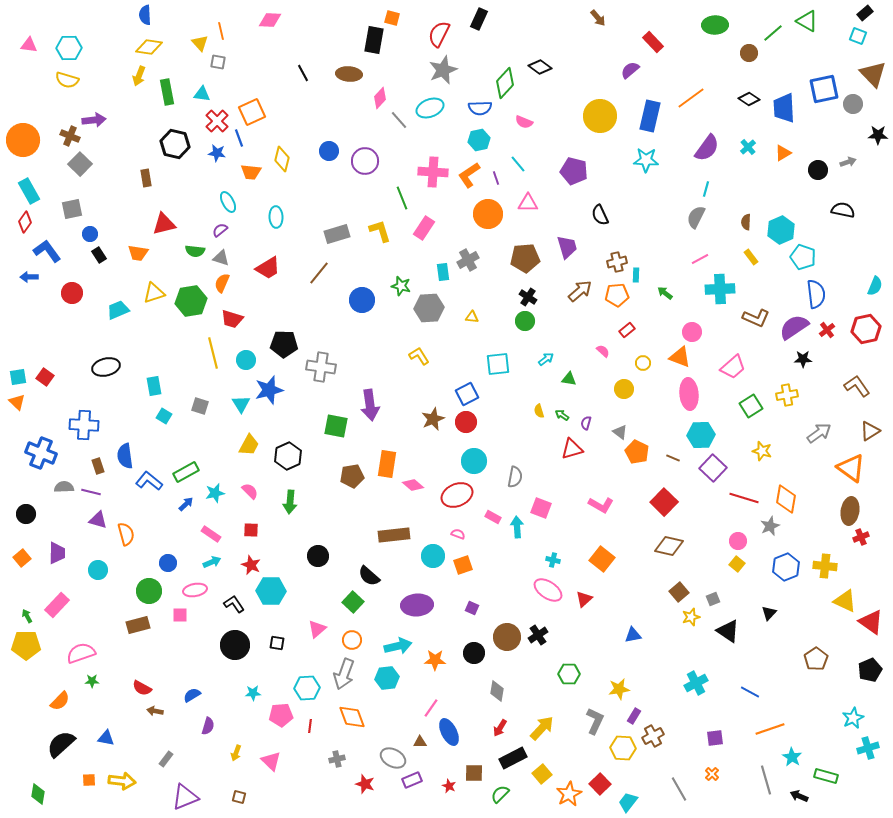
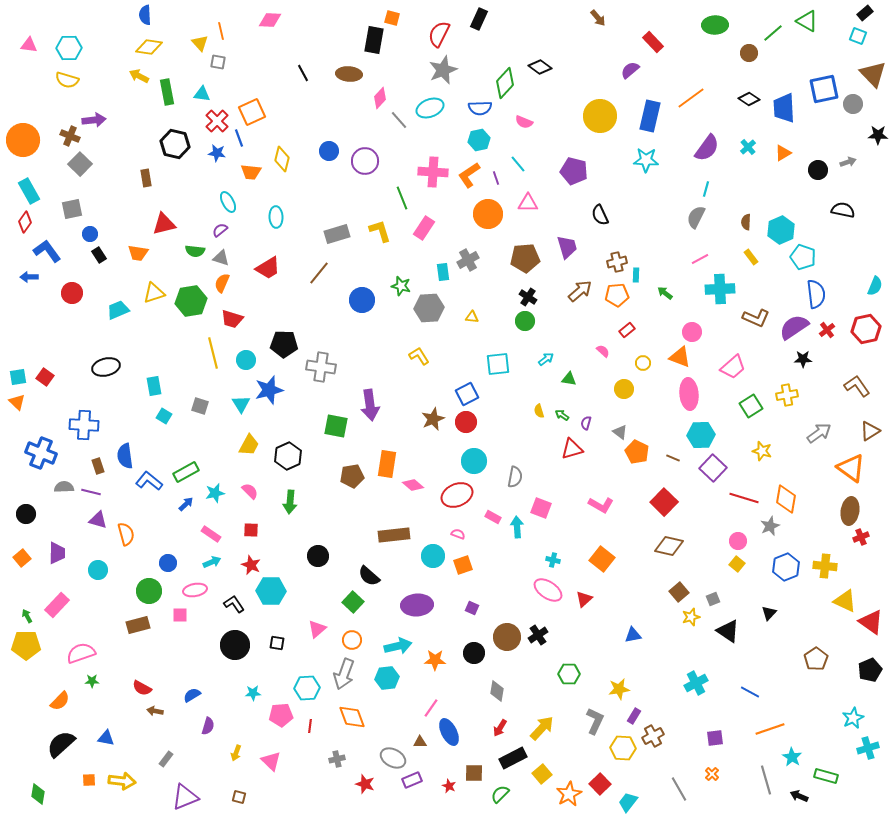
yellow arrow at (139, 76): rotated 96 degrees clockwise
